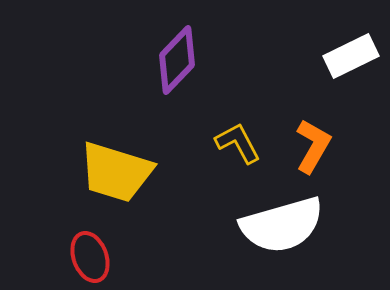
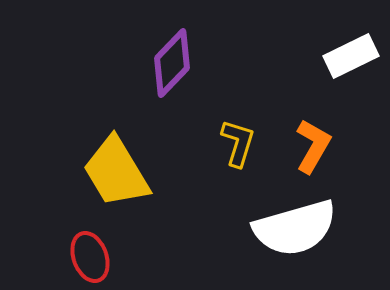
purple diamond: moved 5 px left, 3 px down
yellow L-shape: rotated 45 degrees clockwise
yellow trapezoid: rotated 42 degrees clockwise
white semicircle: moved 13 px right, 3 px down
